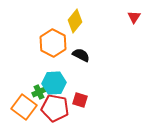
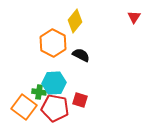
green cross: rotated 32 degrees clockwise
